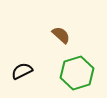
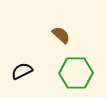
green hexagon: moved 1 px left; rotated 16 degrees clockwise
